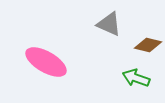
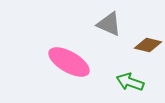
pink ellipse: moved 23 px right
green arrow: moved 6 px left, 4 px down
